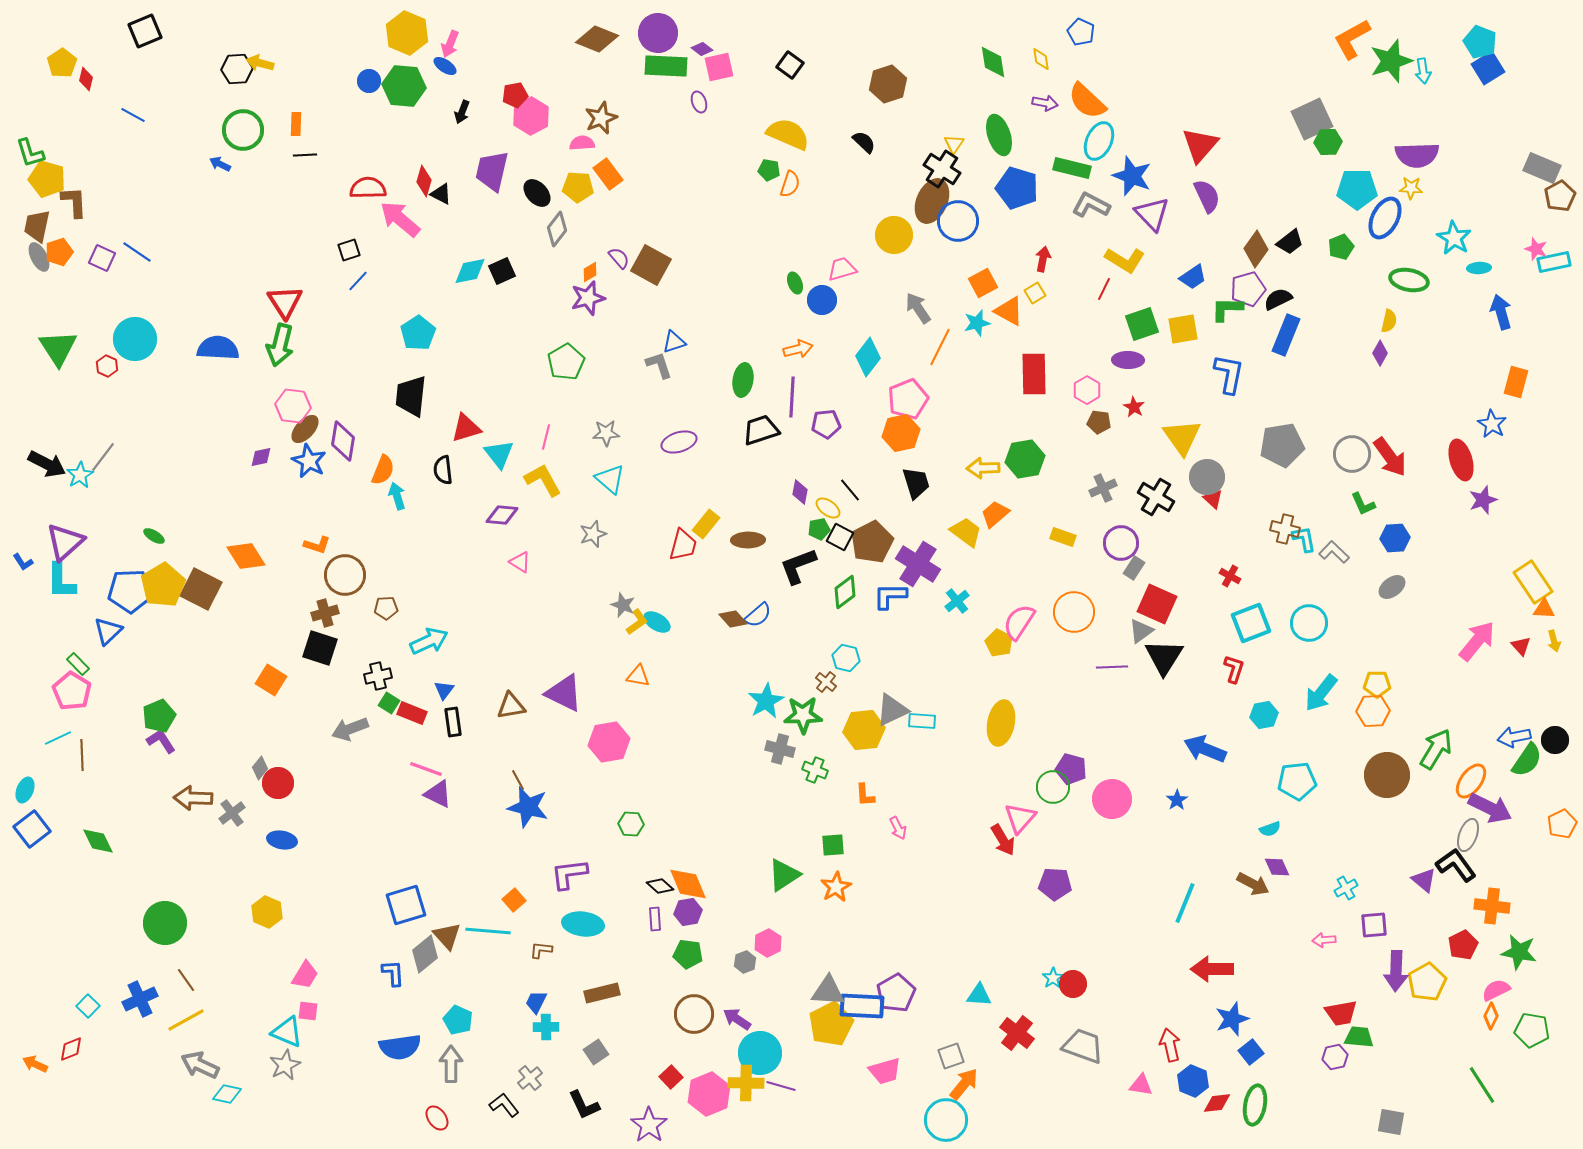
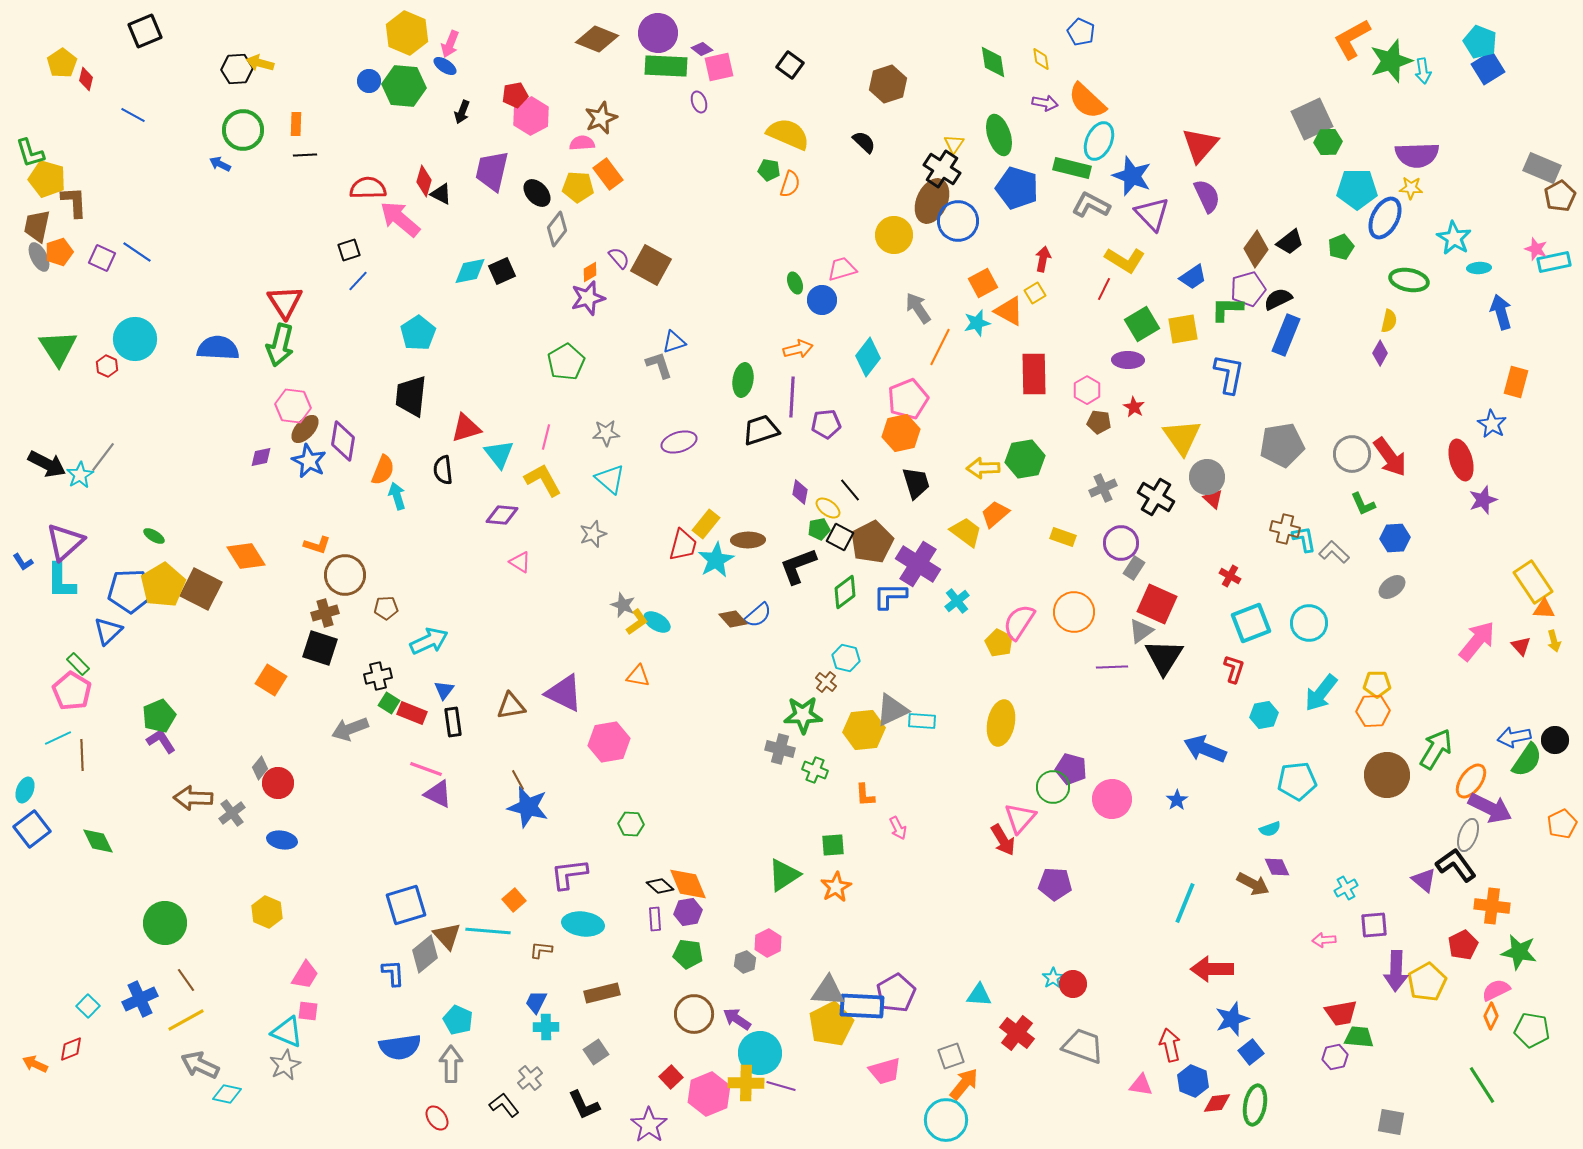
green square at (1142, 324): rotated 12 degrees counterclockwise
cyan star at (766, 701): moved 50 px left, 141 px up
